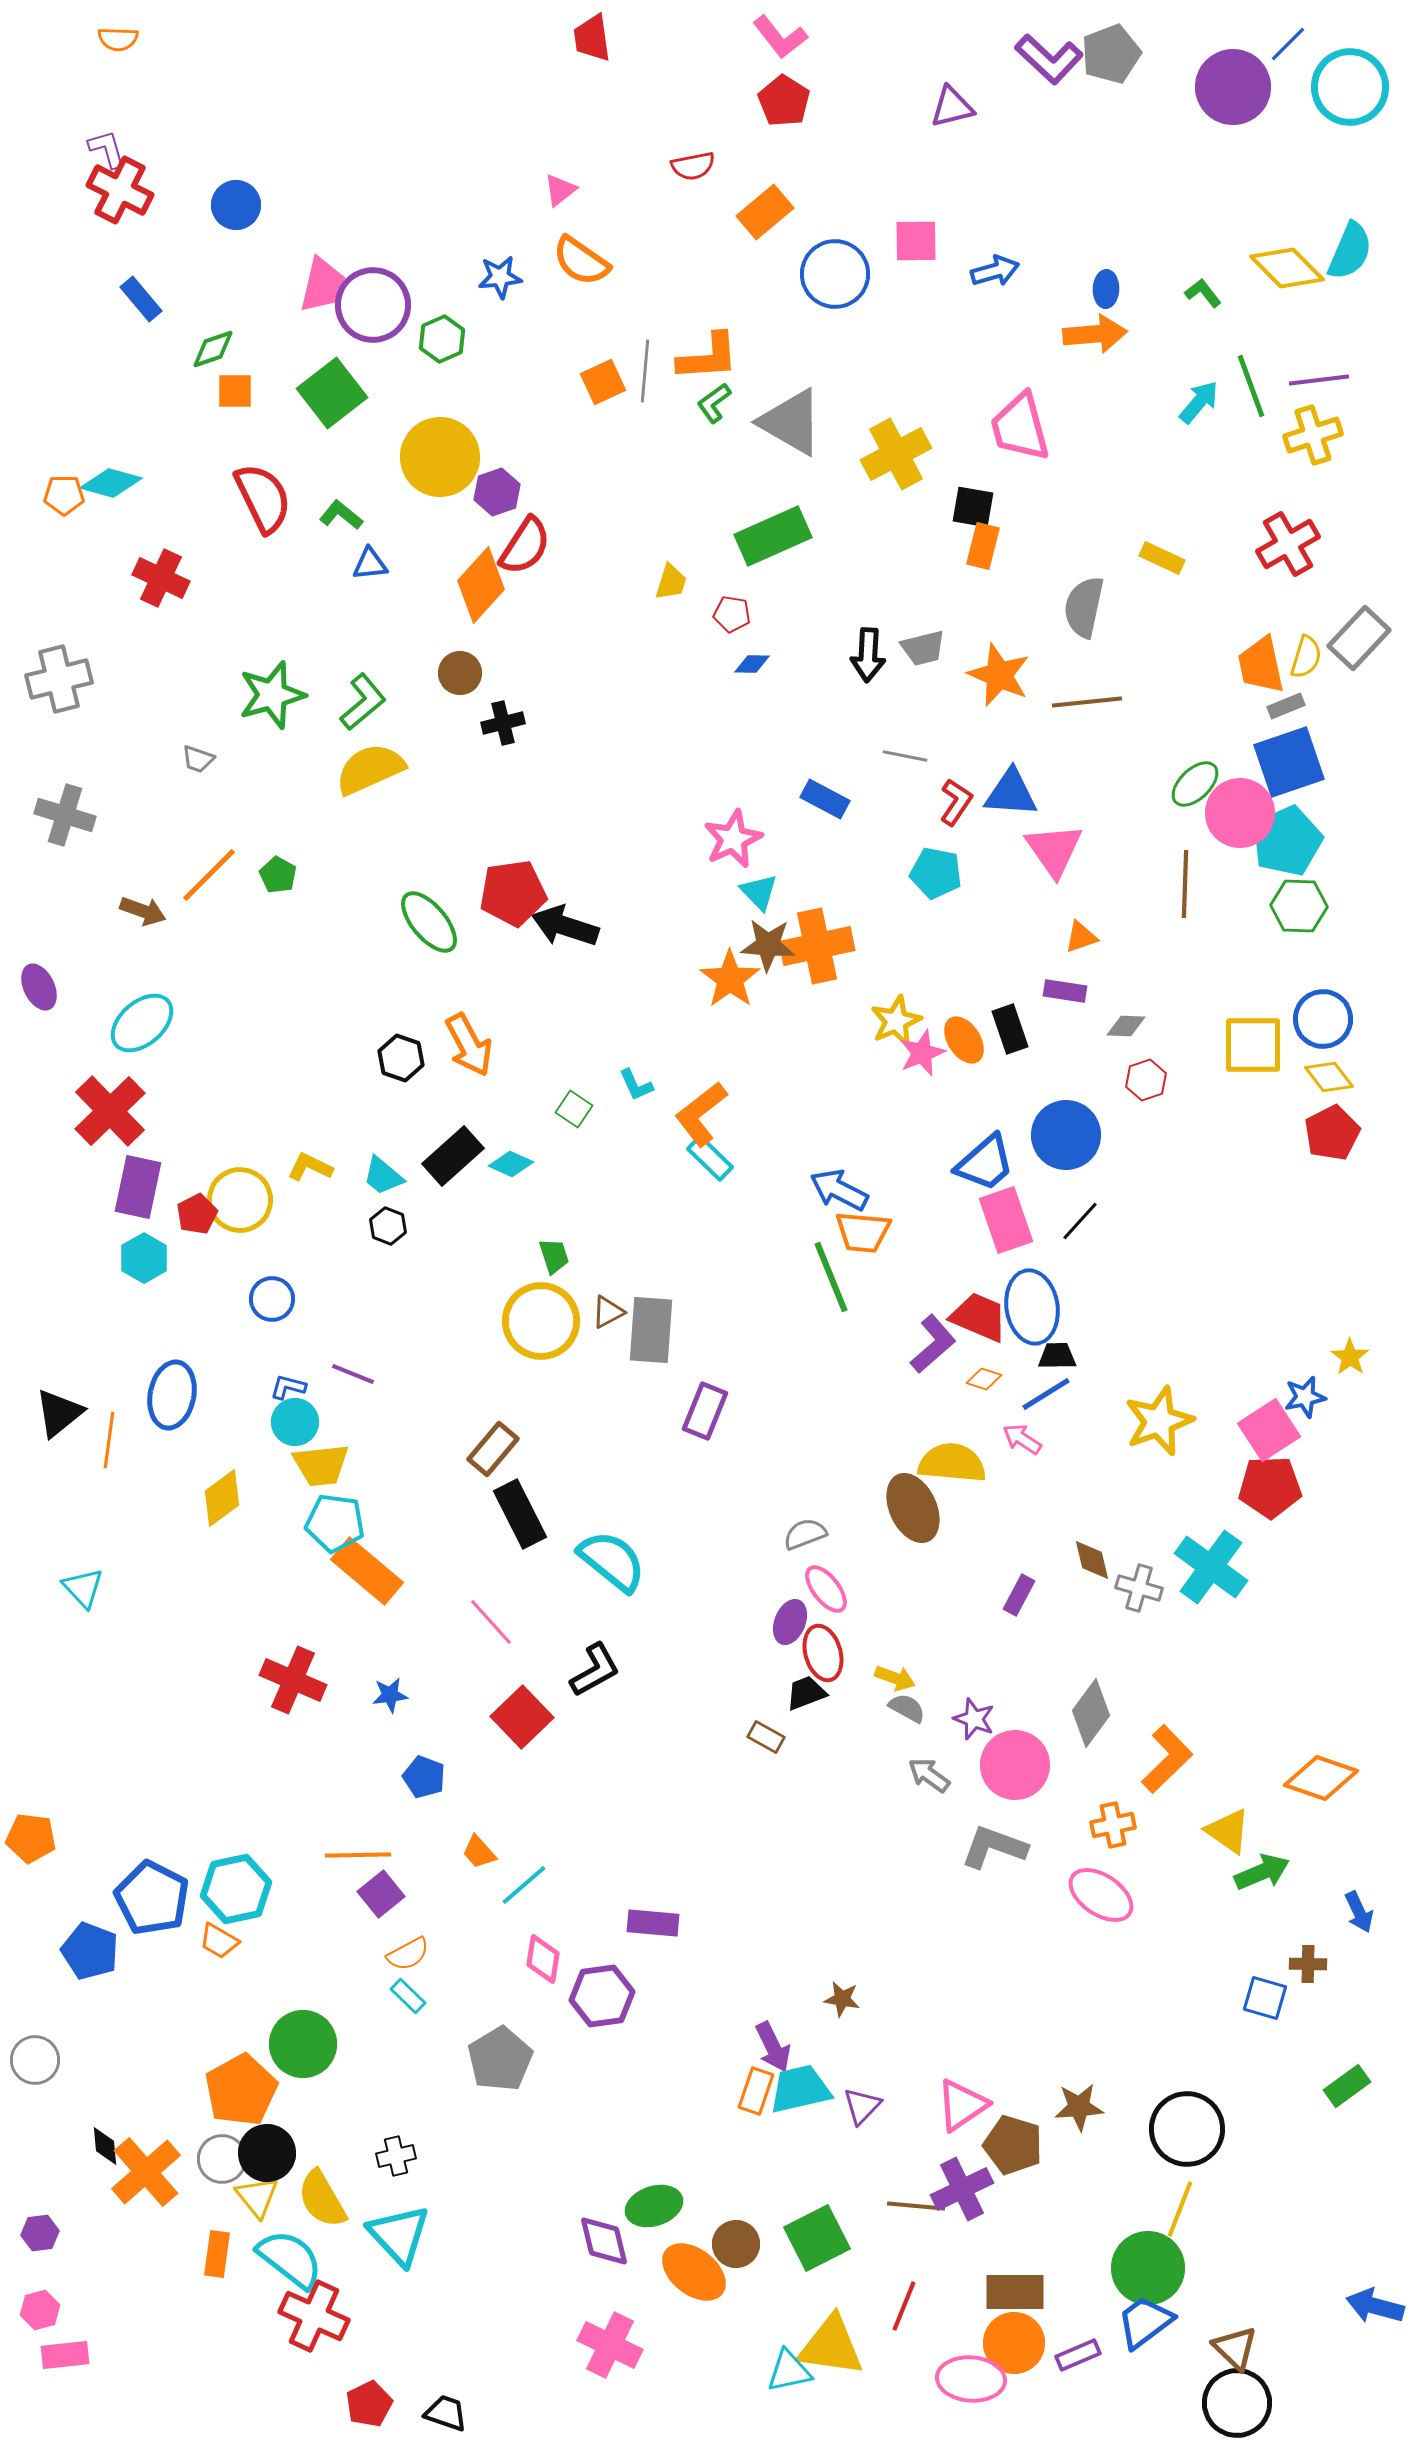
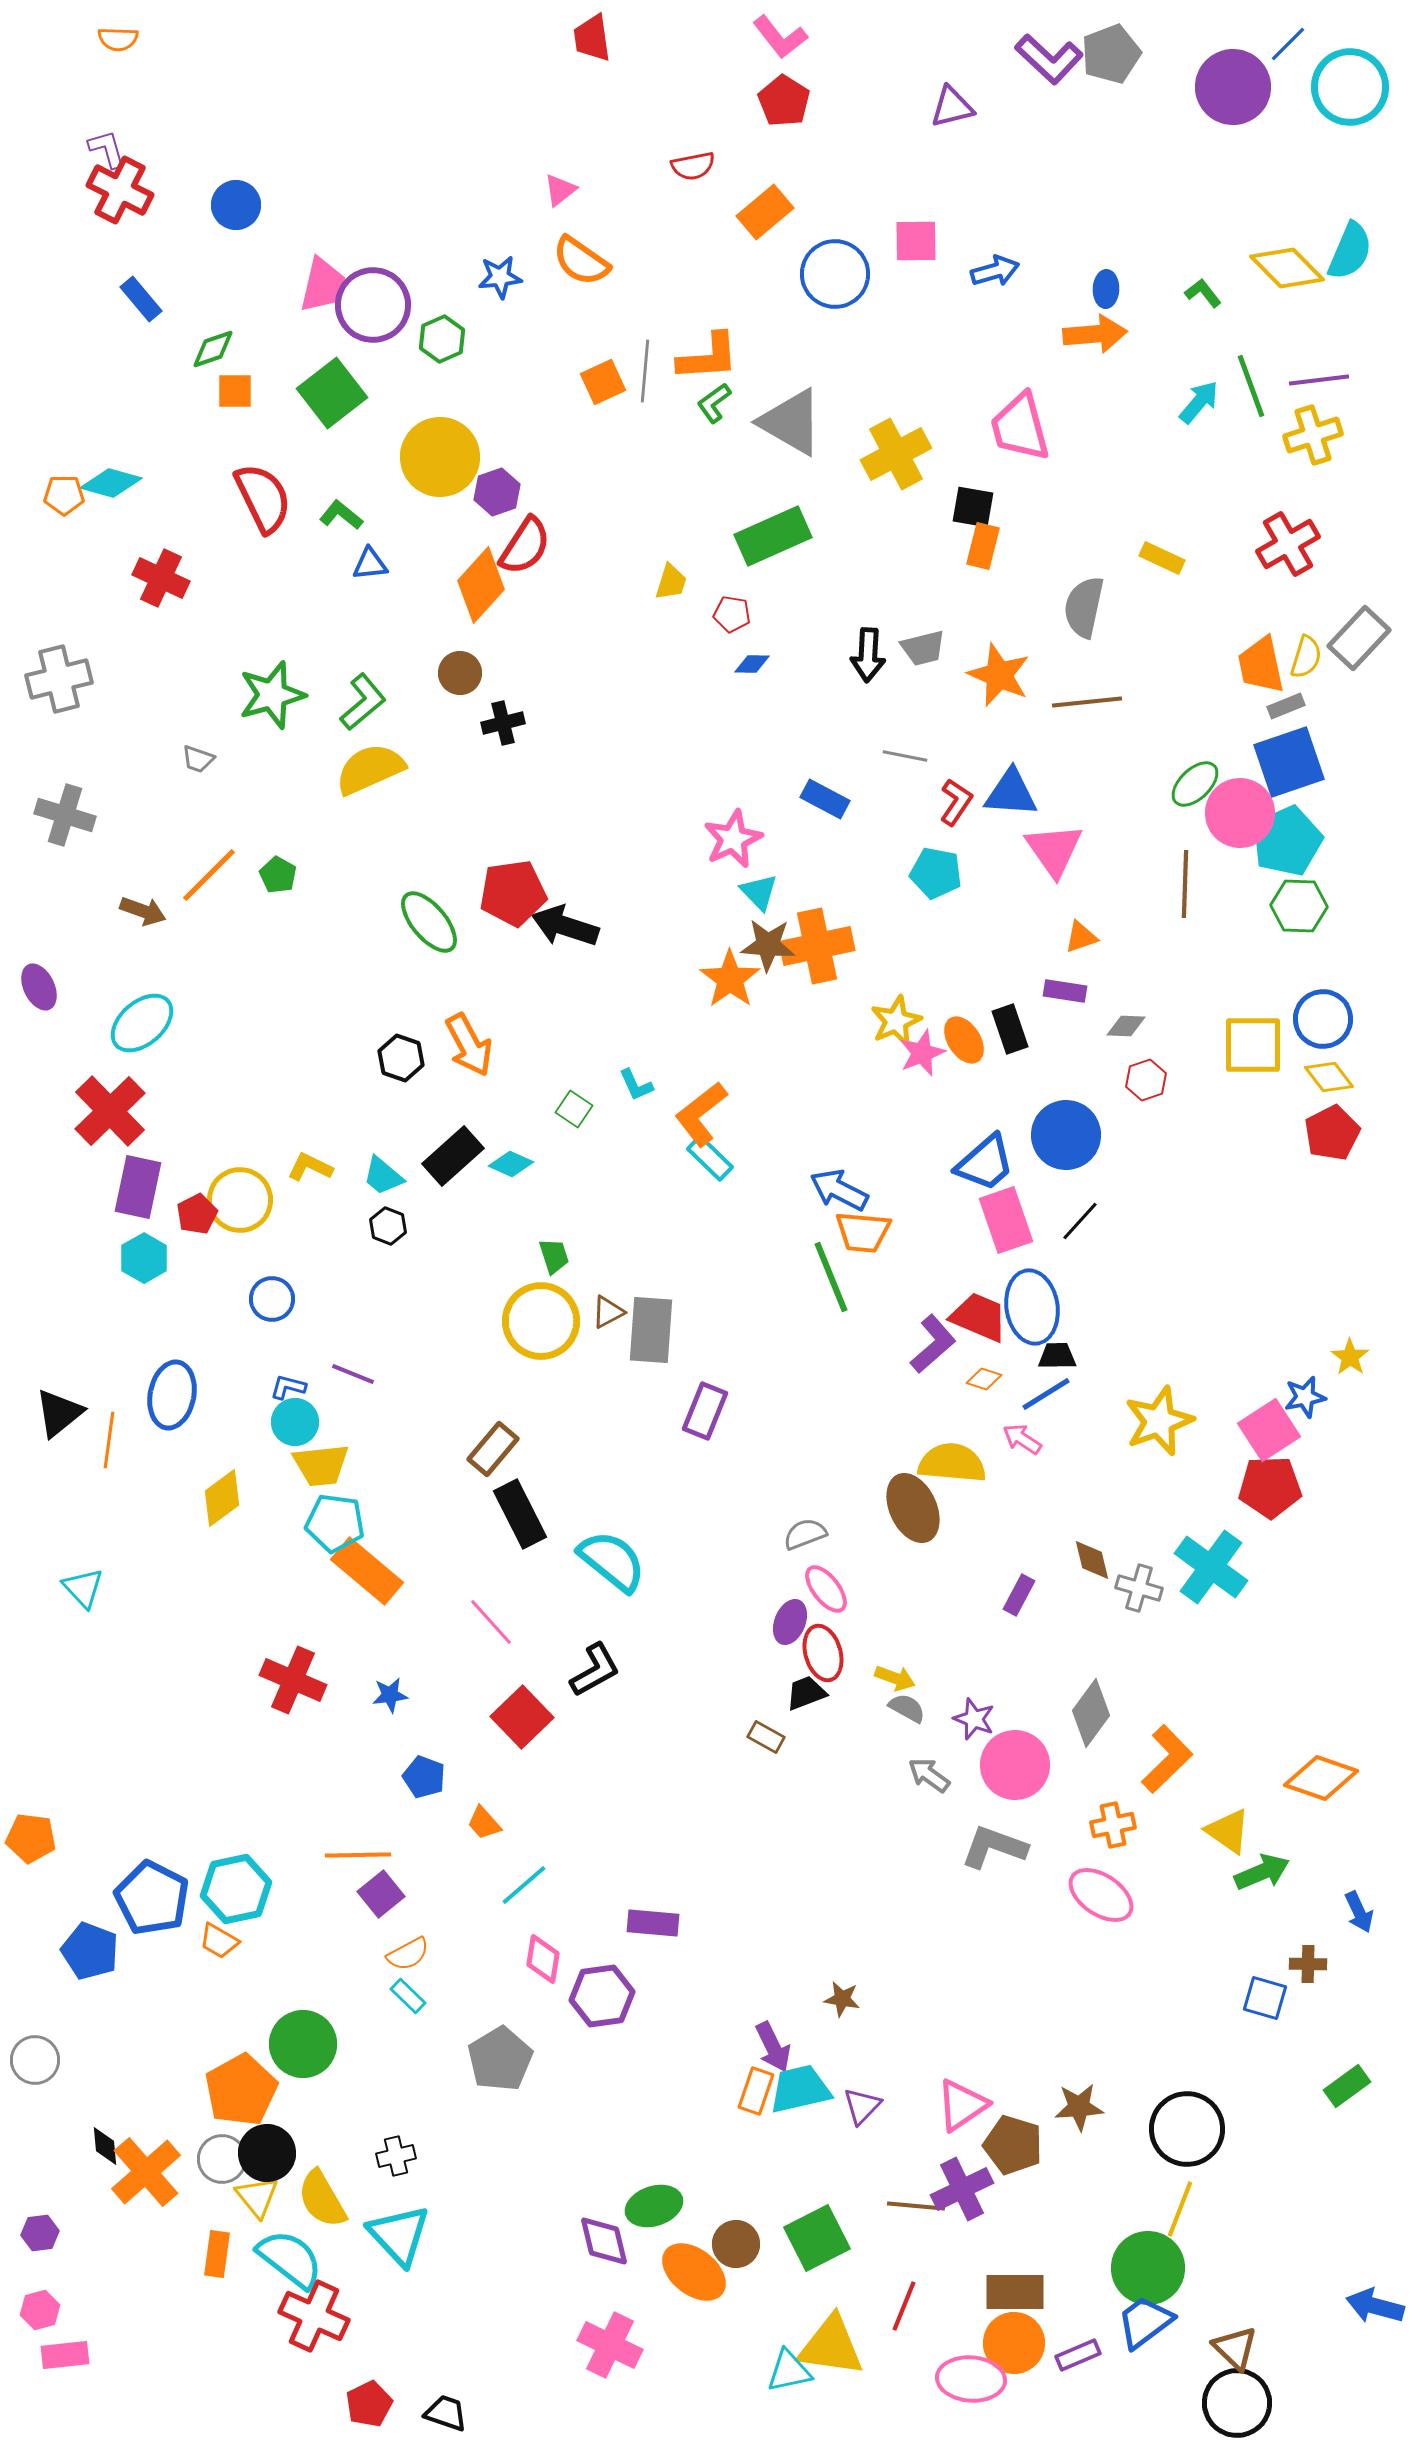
orange trapezoid at (479, 1852): moved 5 px right, 29 px up
